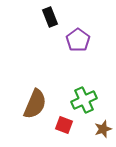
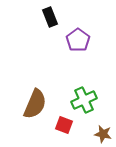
brown star: moved 5 px down; rotated 30 degrees clockwise
